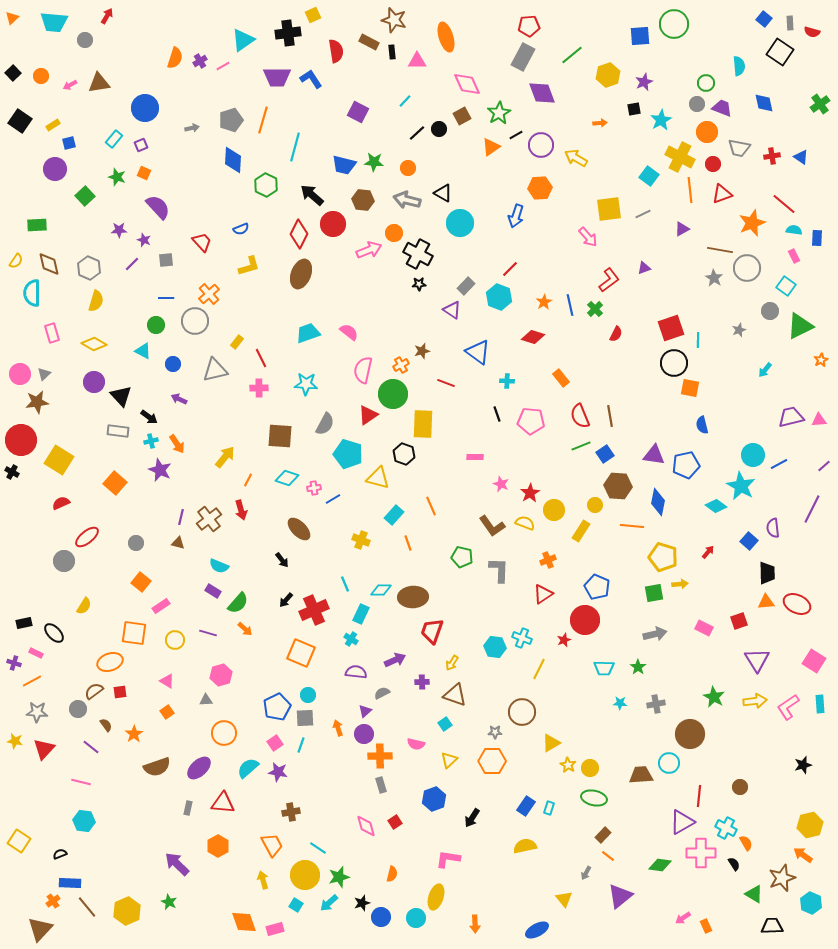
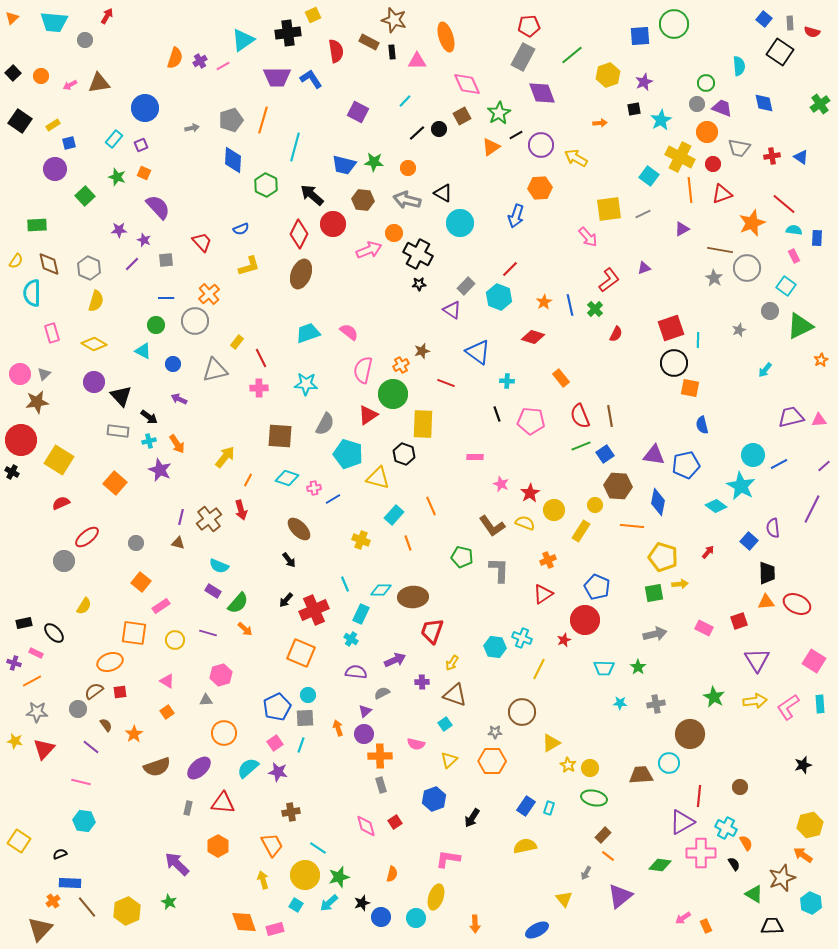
cyan cross at (151, 441): moved 2 px left
black arrow at (282, 560): moved 7 px right
